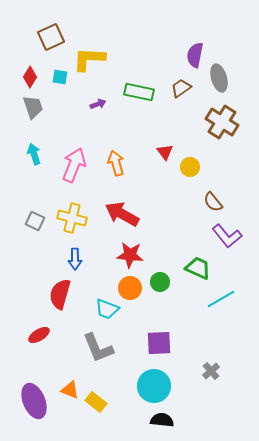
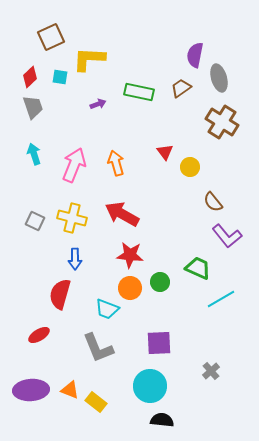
red diamond: rotated 15 degrees clockwise
cyan circle: moved 4 px left
purple ellipse: moved 3 px left, 11 px up; rotated 72 degrees counterclockwise
